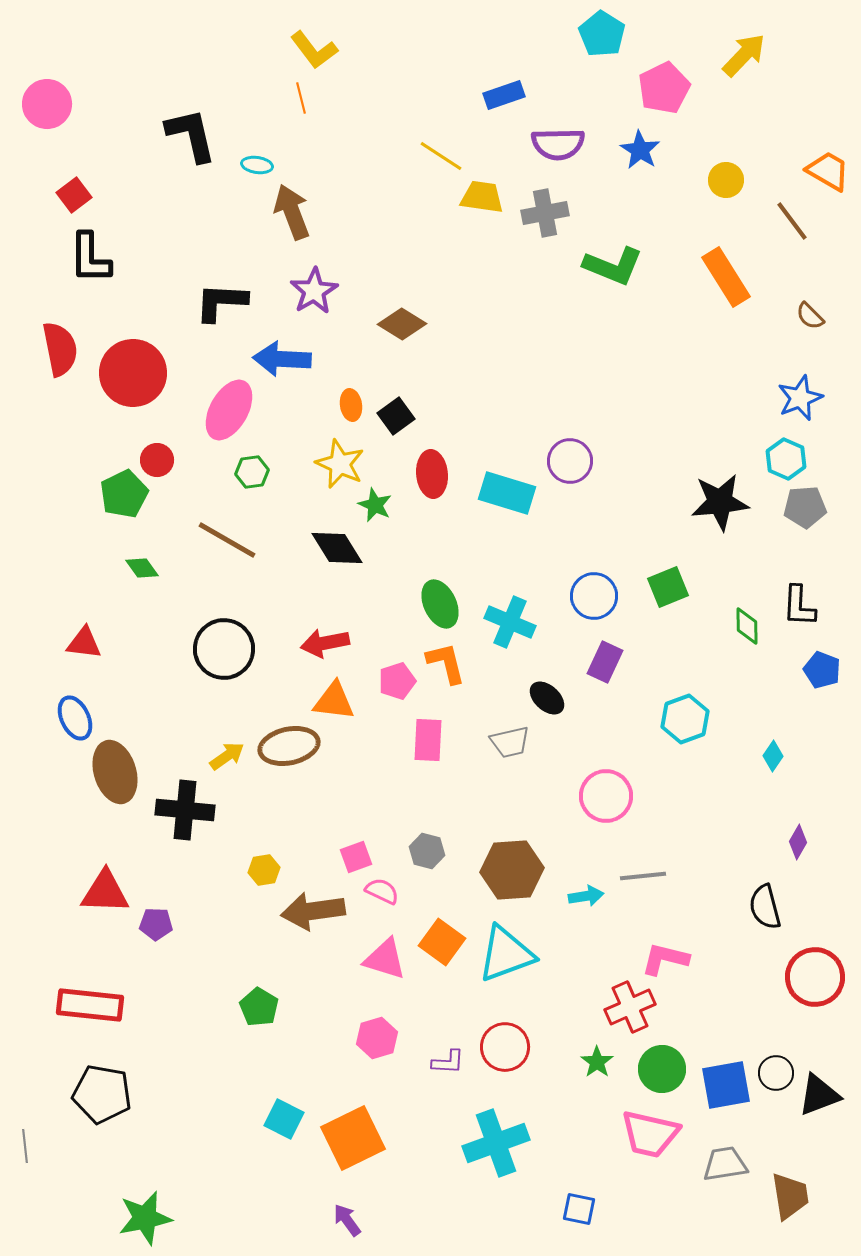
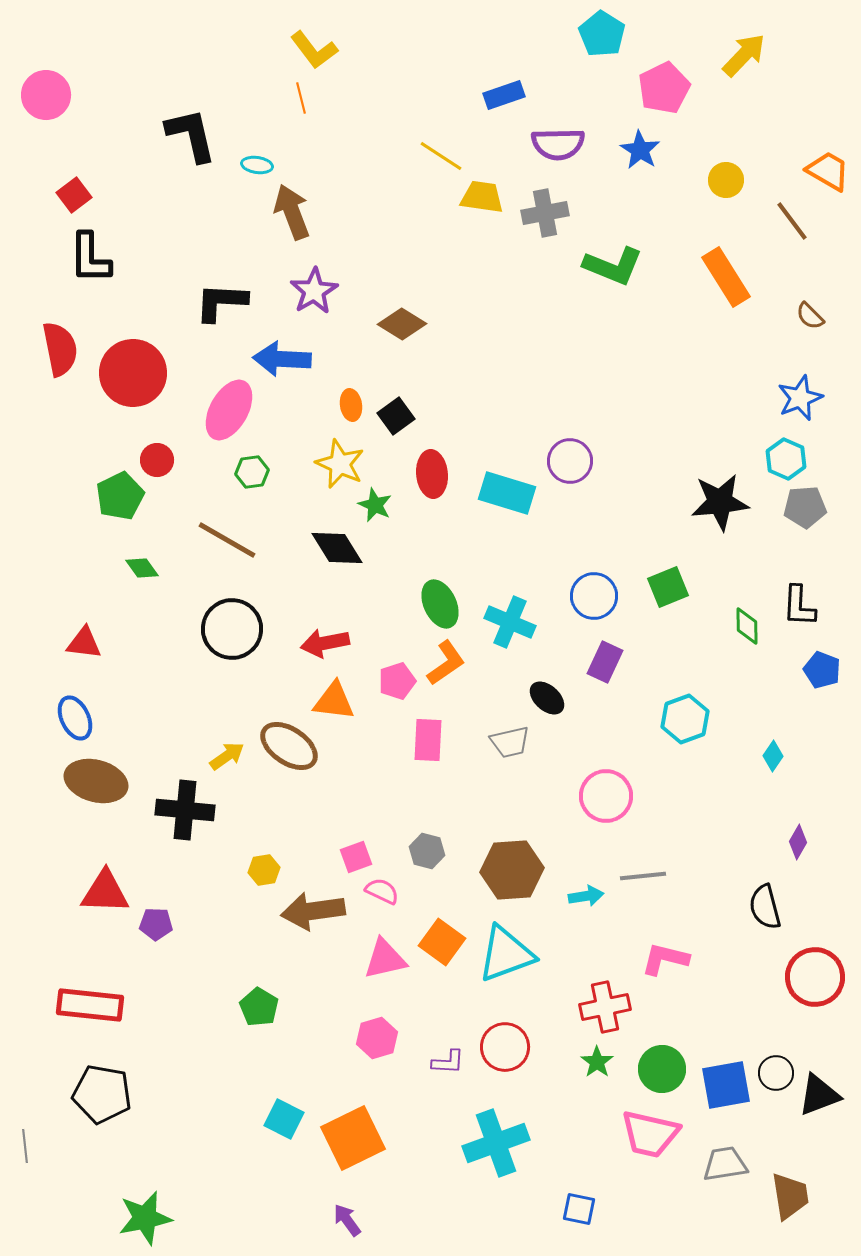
pink circle at (47, 104): moved 1 px left, 9 px up
green pentagon at (124, 494): moved 4 px left, 2 px down
black circle at (224, 649): moved 8 px right, 20 px up
orange L-shape at (446, 663): rotated 69 degrees clockwise
brown ellipse at (289, 746): rotated 46 degrees clockwise
brown ellipse at (115, 772): moved 19 px left, 9 px down; rotated 58 degrees counterclockwise
pink triangle at (385, 959): rotated 30 degrees counterclockwise
red cross at (630, 1007): moved 25 px left; rotated 12 degrees clockwise
